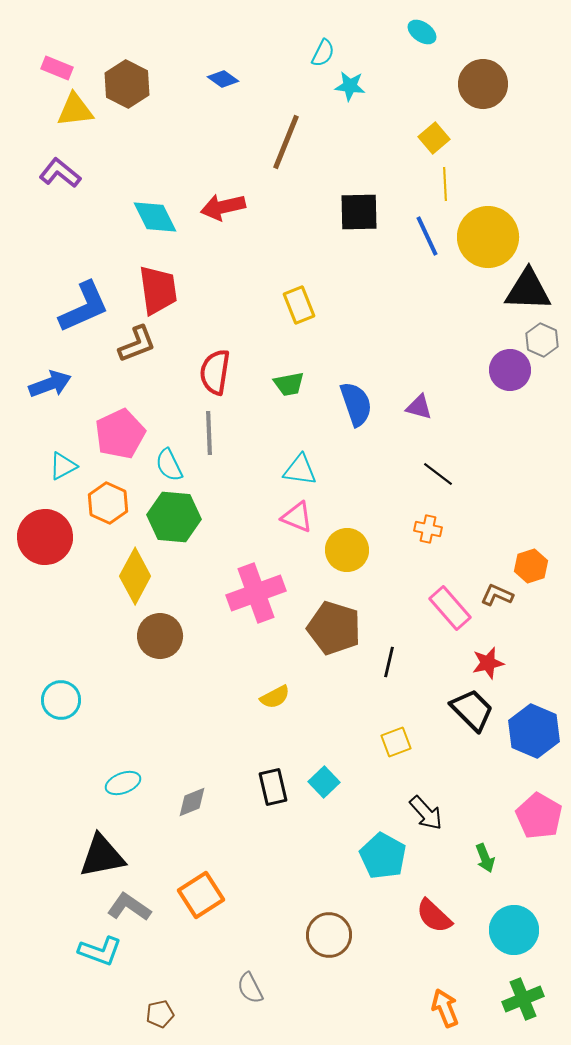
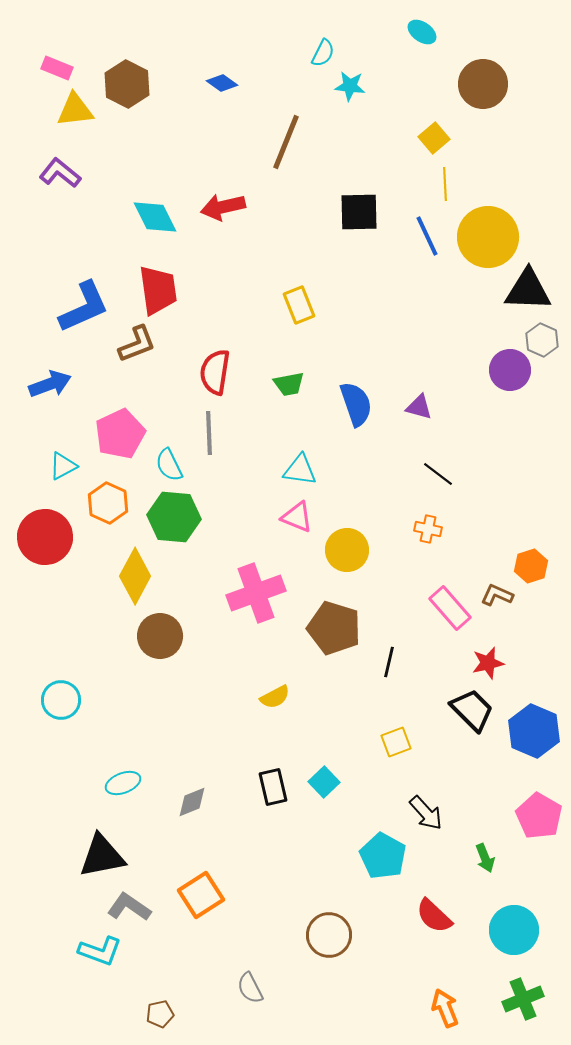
blue diamond at (223, 79): moved 1 px left, 4 px down
